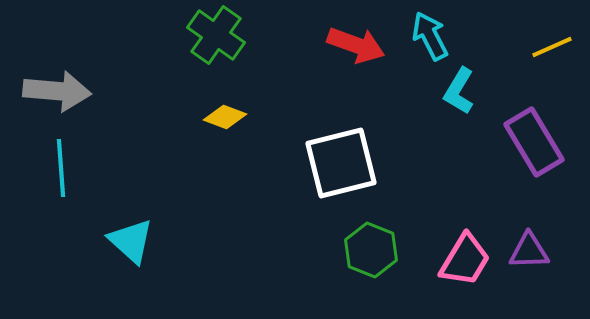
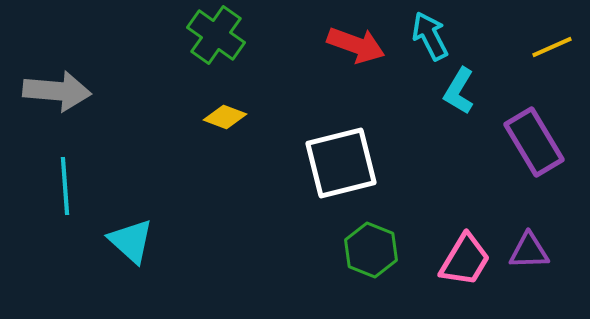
cyan line: moved 4 px right, 18 px down
